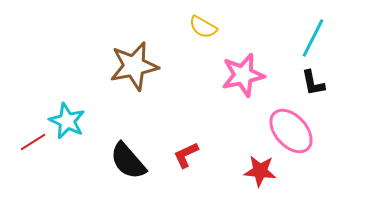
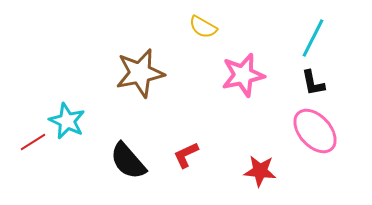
brown star: moved 6 px right, 7 px down
pink ellipse: moved 24 px right
